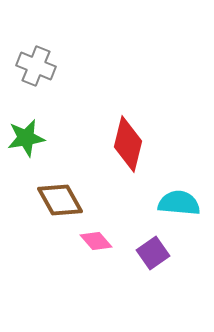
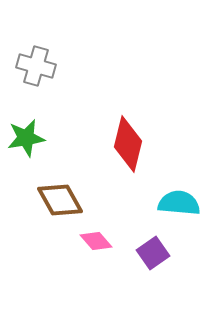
gray cross: rotated 6 degrees counterclockwise
